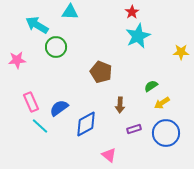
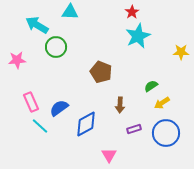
pink triangle: rotated 21 degrees clockwise
